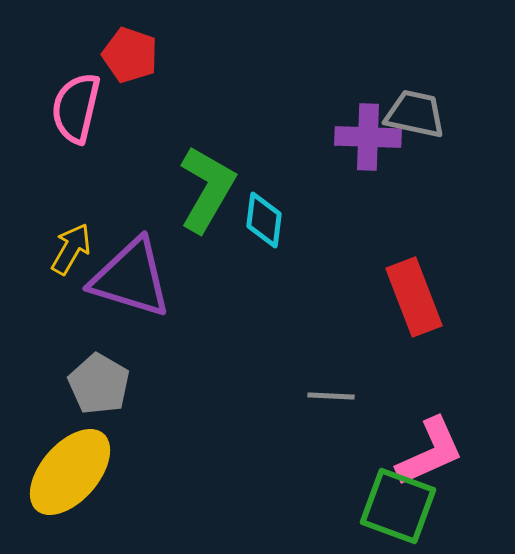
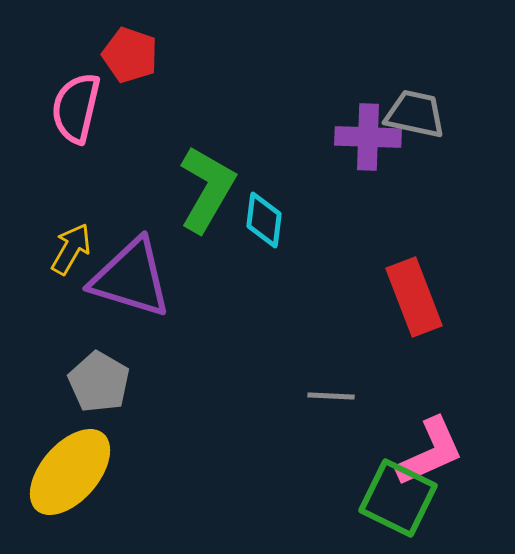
gray pentagon: moved 2 px up
green square: moved 8 px up; rotated 6 degrees clockwise
